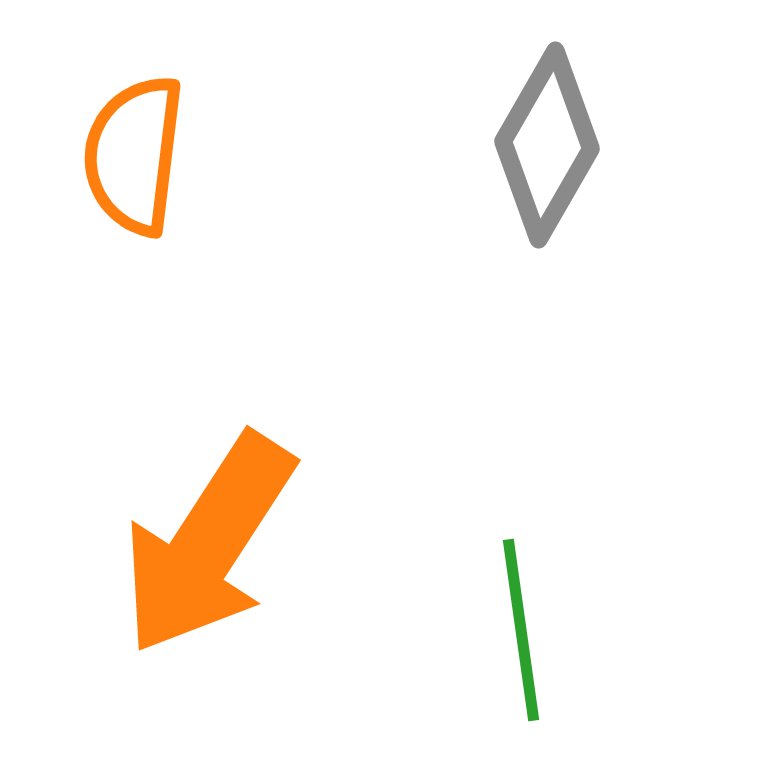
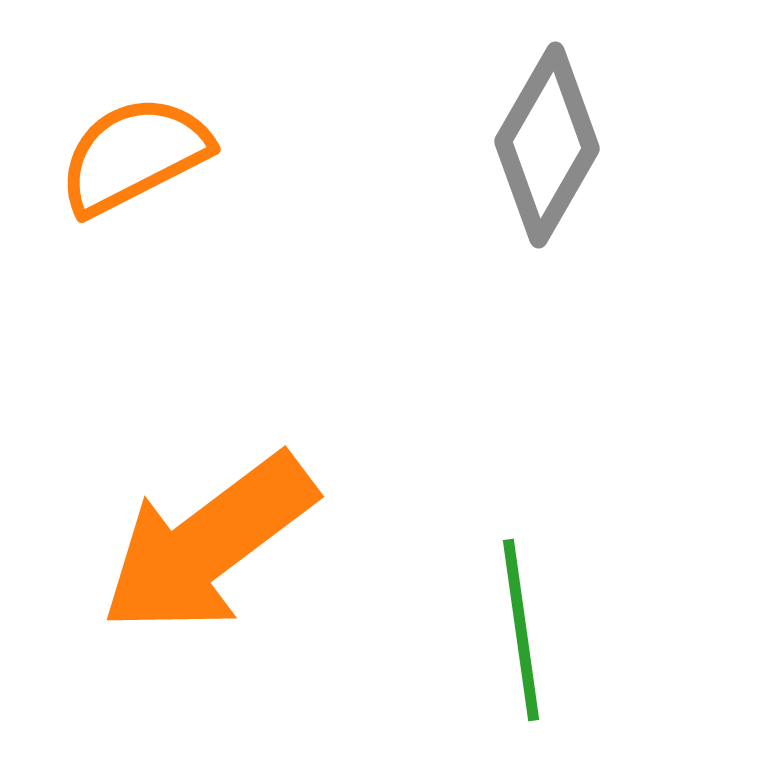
orange semicircle: rotated 56 degrees clockwise
orange arrow: rotated 20 degrees clockwise
